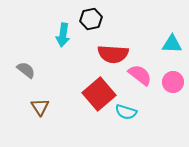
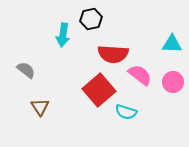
red square: moved 4 px up
